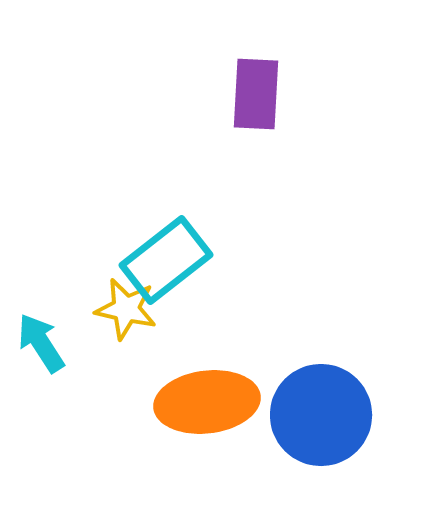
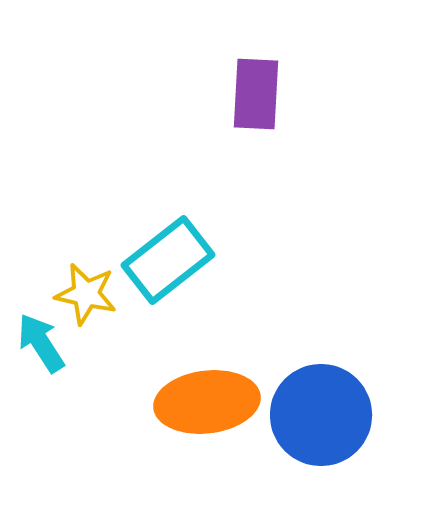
cyan rectangle: moved 2 px right
yellow star: moved 40 px left, 15 px up
